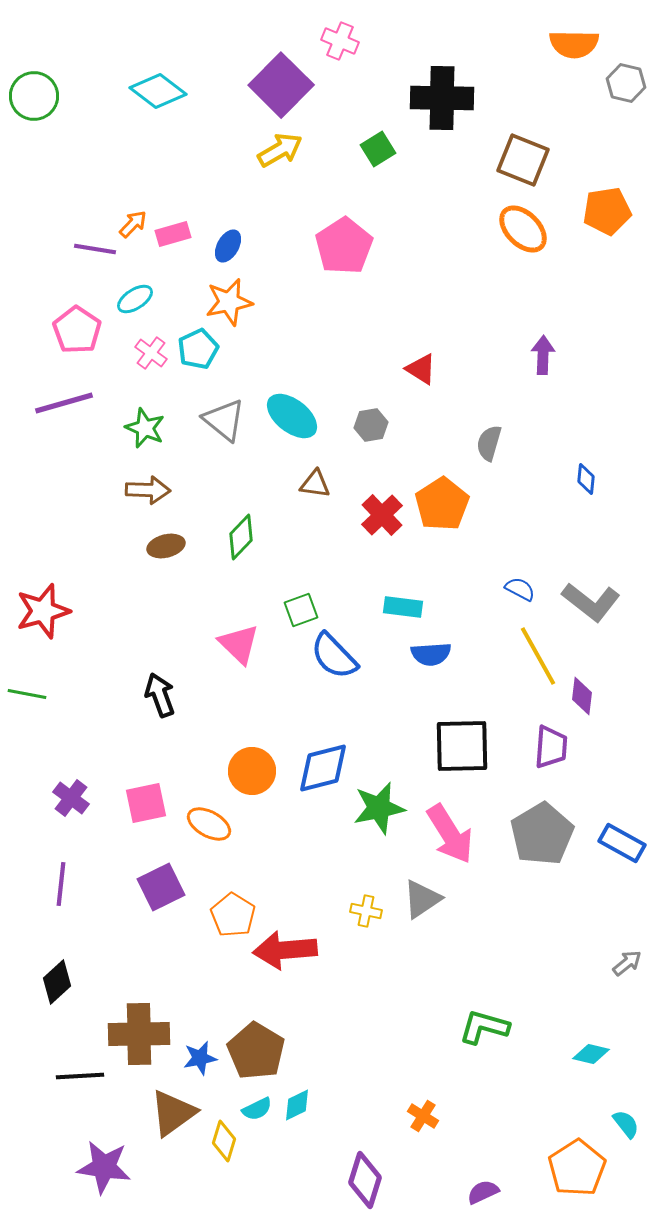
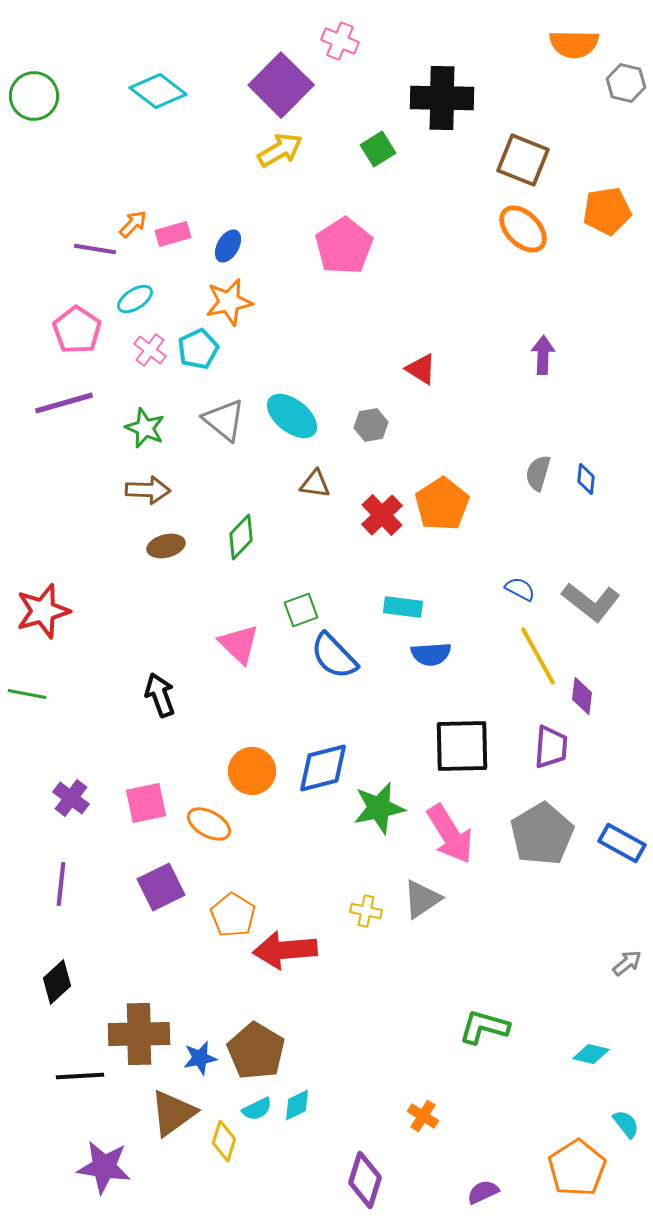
pink cross at (151, 353): moved 1 px left, 3 px up
gray semicircle at (489, 443): moved 49 px right, 30 px down
